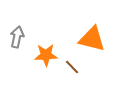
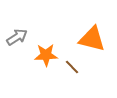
gray arrow: rotated 45 degrees clockwise
